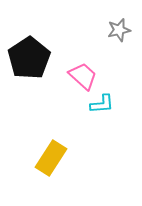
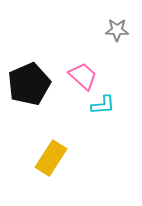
gray star: moved 2 px left; rotated 15 degrees clockwise
black pentagon: moved 26 px down; rotated 9 degrees clockwise
cyan L-shape: moved 1 px right, 1 px down
